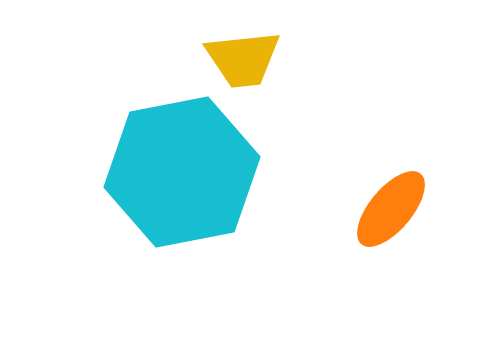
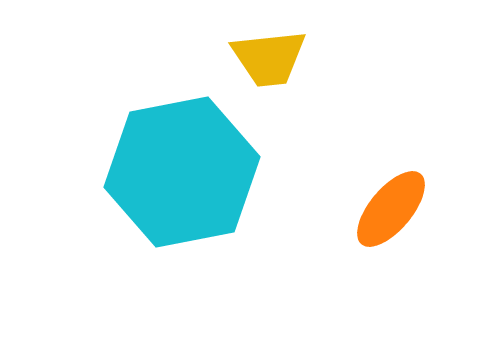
yellow trapezoid: moved 26 px right, 1 px up
